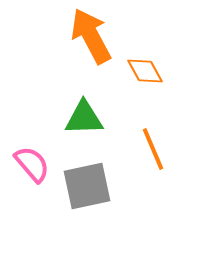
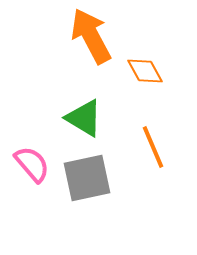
green triangle: rotated 33 degrees clockwise
orange line: moved 2 px up
gray square: moved 8 px up
